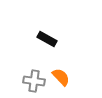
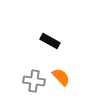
black rectangle: moved 3 px right, 2 px down
